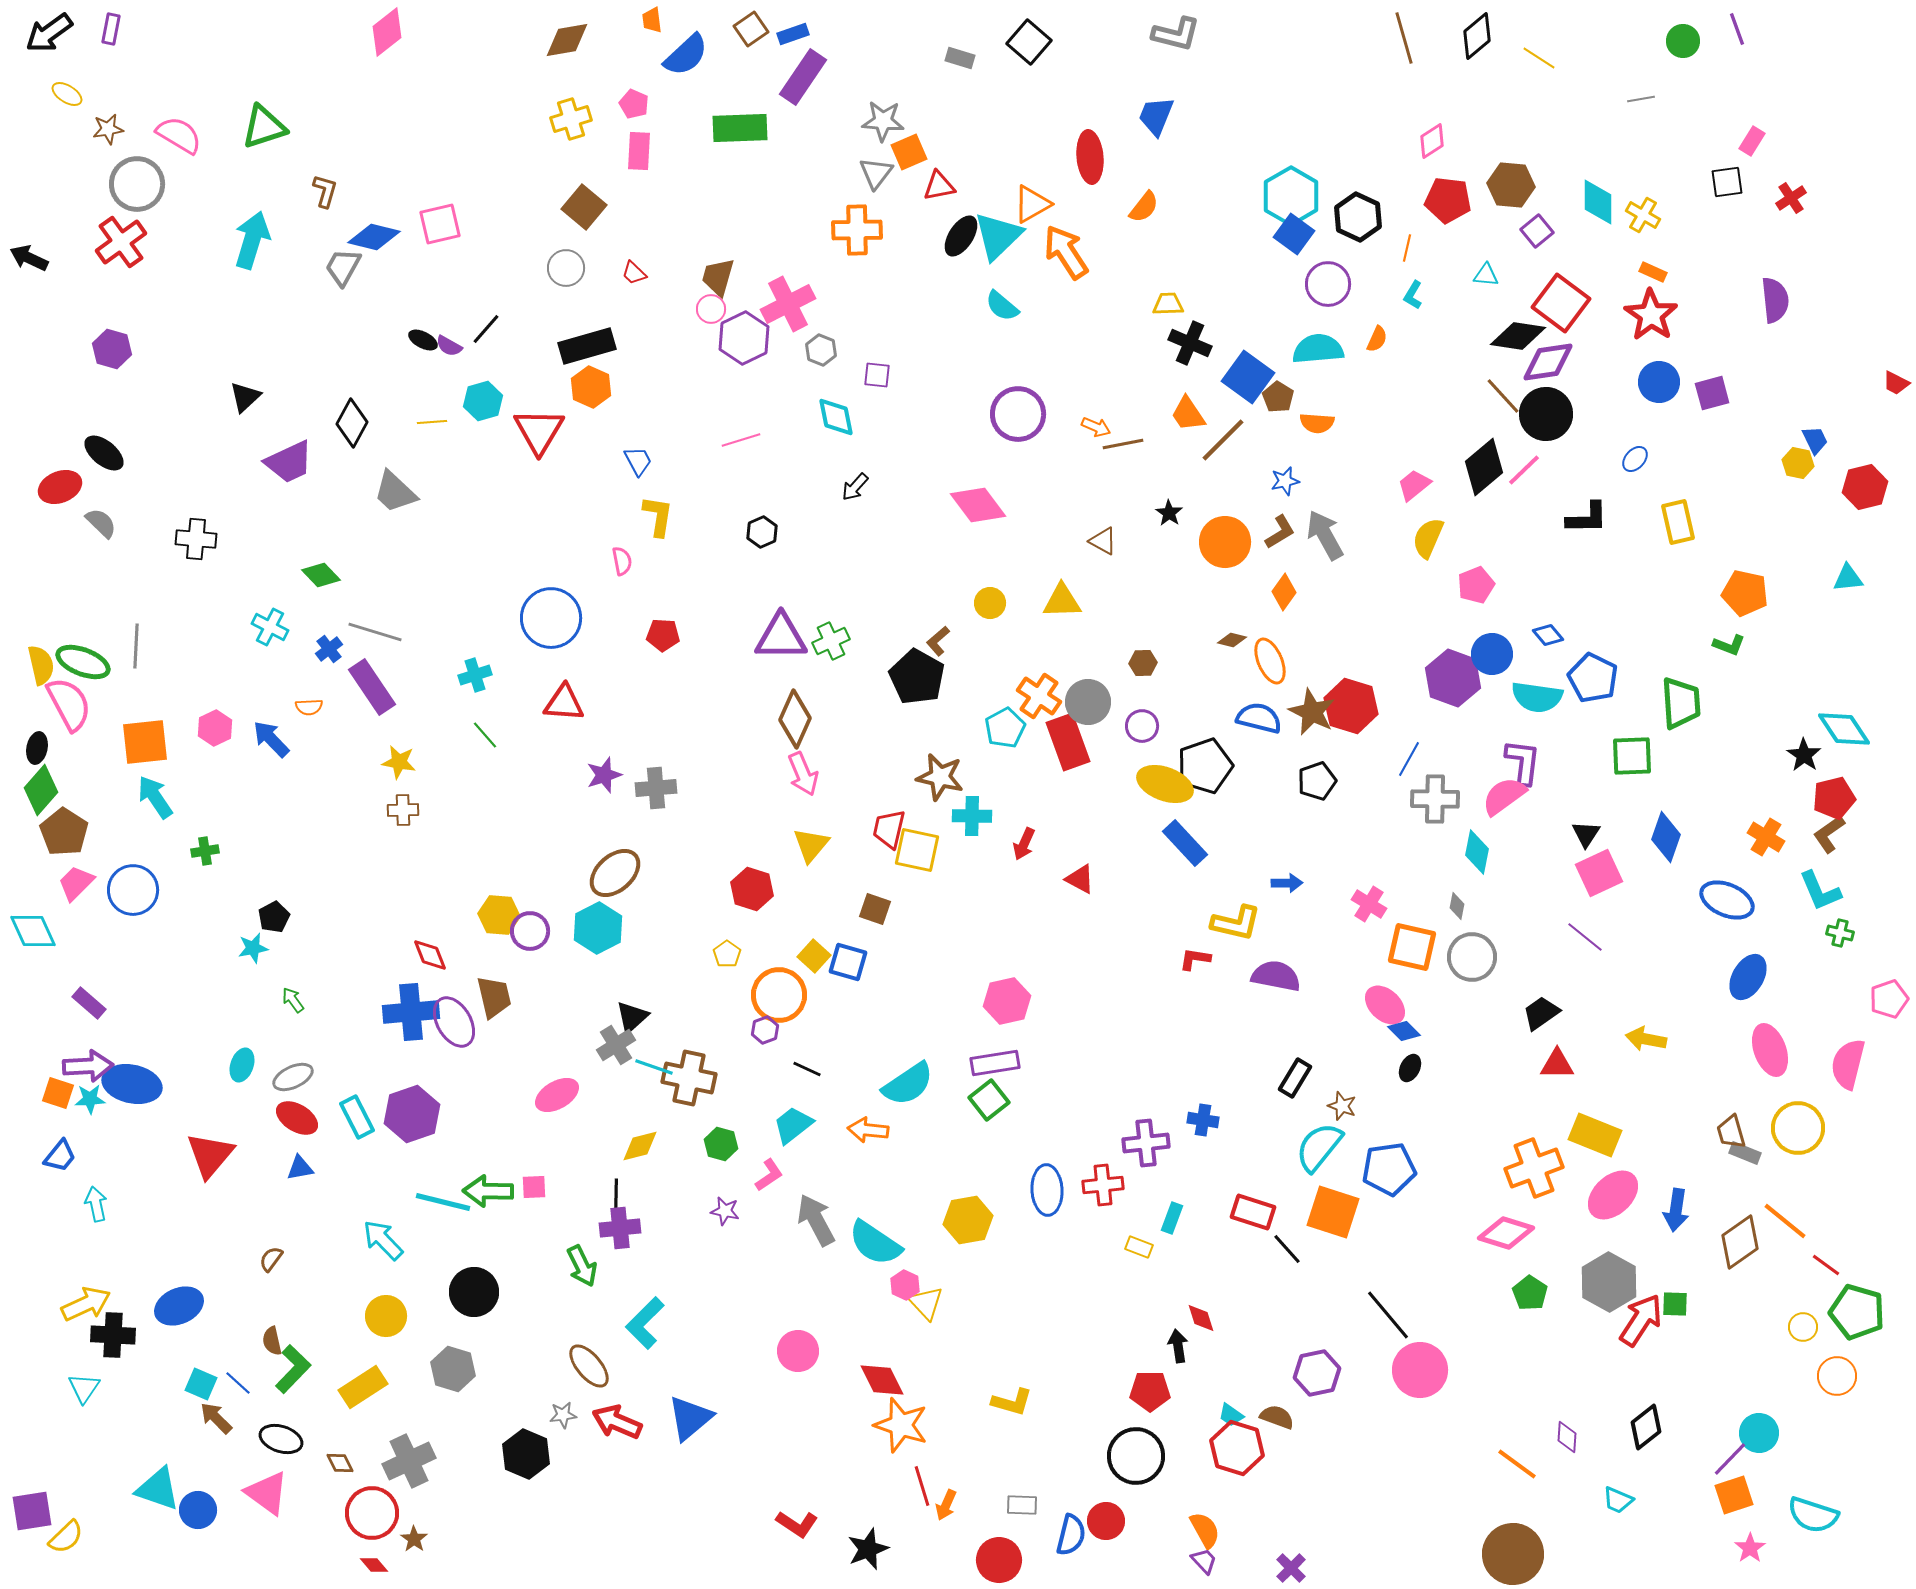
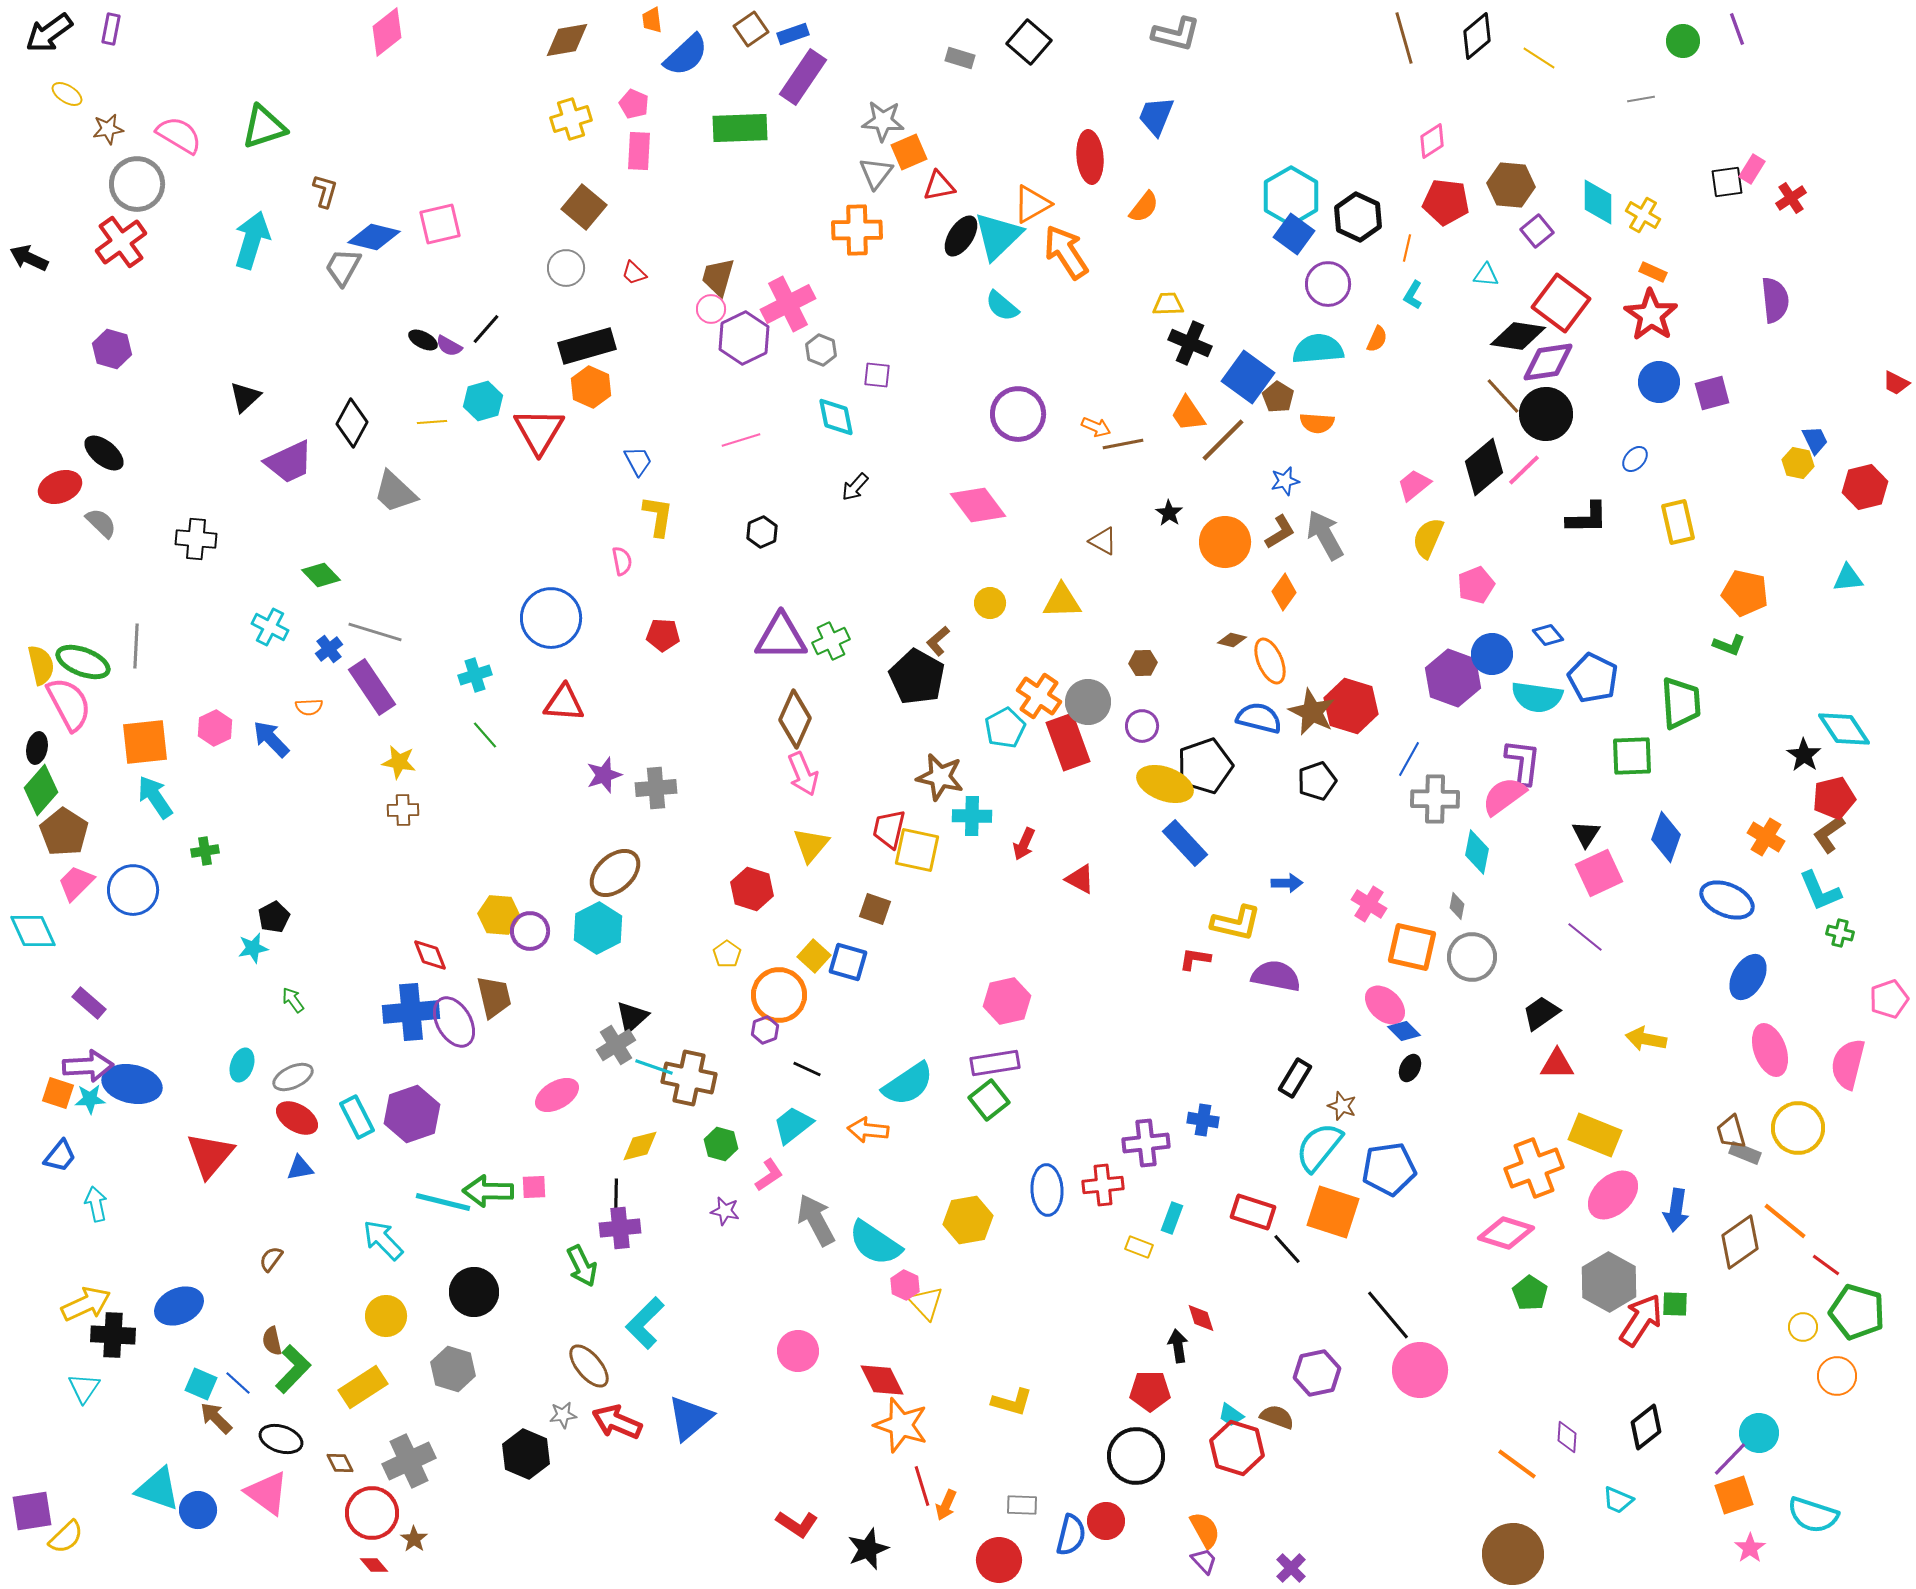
pink rectangle at (1752, 141): moved 28 px down
red pentagon at (1448, 200): moved 2 px left, 2 px down
